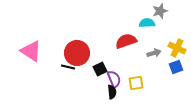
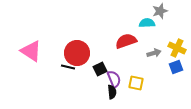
yellow square: rotated 21 degrees clockwise
